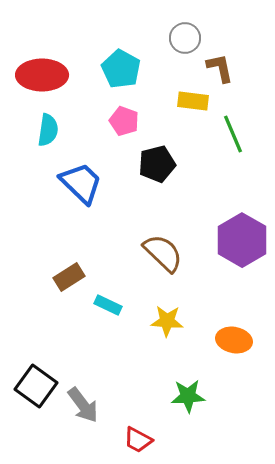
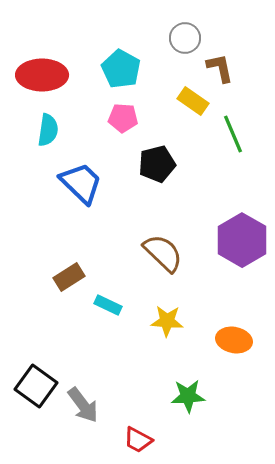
yellow rectangle: rotated 28 degrees clockwise
pink pentagon: moved 1 px left, 3 px up; rotated 16 degrees counterclockwise
